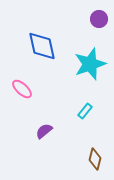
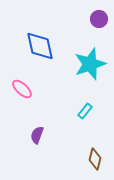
blue diamond: moved 2 px left
purple semicircle: moved 7 px left, 4 px down; rotated 30 degrees counterclockwise
